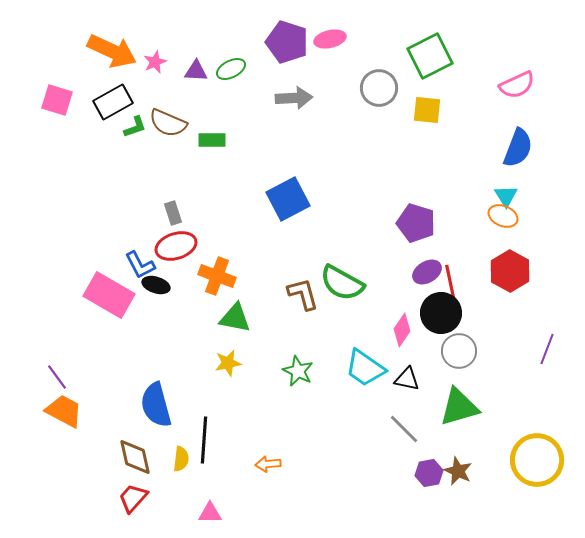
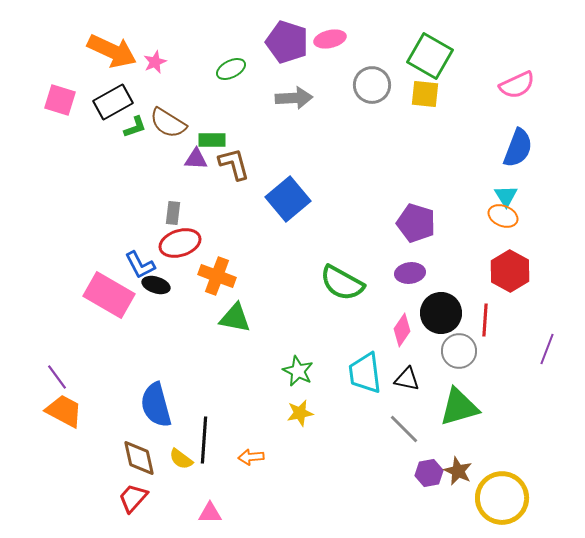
green square at (430, 56): rotated 33 degrees counterclockwise
purple triangle at (196, 71): moved 88 px down
gray circle at (379, 88): moved 7 px left, 3 px up
pink square at (57, 100): moved 3 px right
yellow square at (427, 110): moved 2 px left, 16 px up
brown semicircle at (168, 123): rotated 9 degrees clockwise
blue square at (288, 199): rotated 12 degrees counterclockwise
gray rectangle at (173, 213): rotated 25 degrees clockwise
red ellipse at (176, 246): moved 4 px right, 3 px up
purple ellipse at (427, 272): moved 17 px left, 1 px down; rotated 24 degrees clockwise
red line at (450, 281): moved 35 px right, 39 px down; rotated 16 degrees clockwise
brown L-shape at (303, 294): moved 69 px left, 130 px up
yellow star at (228, 363): moved 72 px right, 50 px down
cyan trapezoid at (365, 368): moved 5 px down; rotated 48 degrees clockwise
brown diamond at (135, 457): moved 4 px right, 1 px down
yellow semicircle at (181, 459): rotated 120 degrees clockwise
yellow circle at (537, 460): moved 35 px left, 38 px down
orange arrow at (268, 464): moved 17 px left, 7 px up
